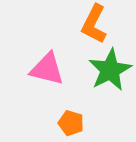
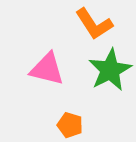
orange L-shape: rotated 60 degrees counterclockwise
orange pentagon: moved 1 px left, 2 px down
